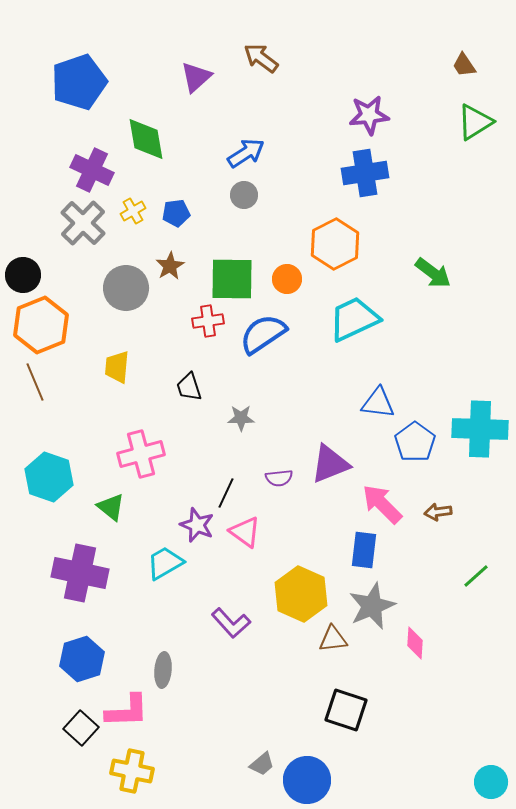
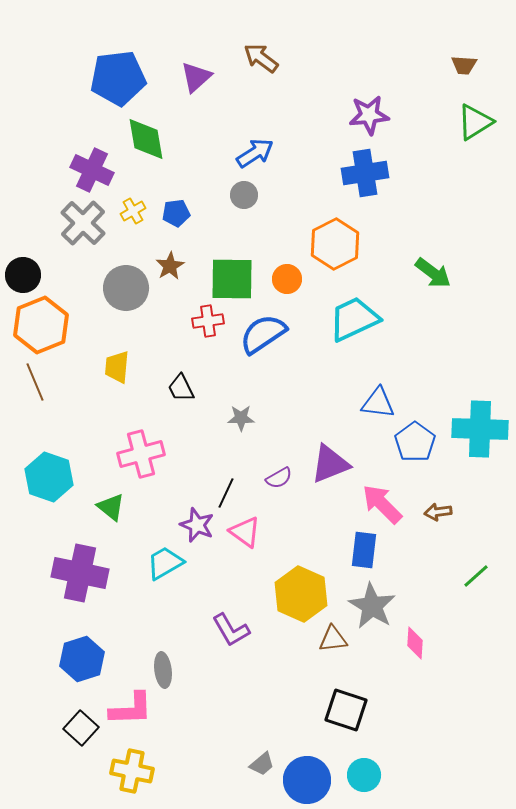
brown trapezoid at (464, 65): rotated 52 degrees counterclockwise
blue pentagon at (79, 82): moved 39 px right, 4 px up; rotated 12 degrees clockwise
blue arrow at (246, 153): moved 9 px right
black trapezoid at (189, 387): moved 8 px left, 1 px down; rotated 8 degrees counterclockwise
purple semicircle at (279, 478): rotated 24 degrees counterclockwise
gray star at (372, 606): rotated 18 degrees counterclockwise
purple L-shape at (231, 623): moved 7 px down; rotated 12 degrees clockwise
gray ellipse at (163, 670): rotated 12 degrees counterclockwise
pink L-shape at (127, 711): moved 4 px right, 2 px up
cyan circle at (491, 782): moved 127 px left, 7 px up
